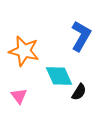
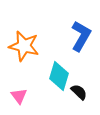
orange star: moved 5 px up
cyan diamond: rotated 40 degrees clockwise
black semicircle: rotated 78 degrees counterclockwise
